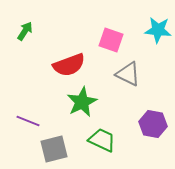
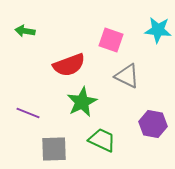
green arrow: rotated 114 degrees counterclockwise
gray triangle: moved 1 px left, 2 px down
purple line: moved 8 px up
gray square: rotated 12 degrees clockwise
